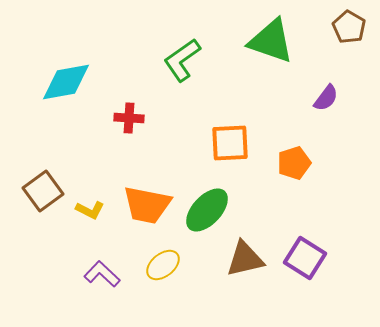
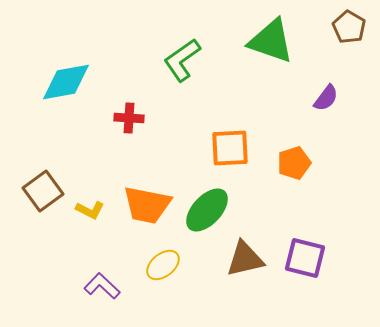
orange square: moved 5 px down
purple square: rotated 18 degrees counterclockwise
purple L-shape: moved 12 px down
